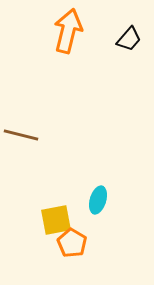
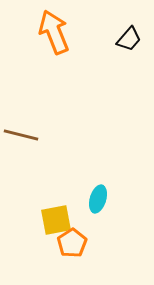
orange arrow: moved 14 px left, 1 px down; rotated 36 degrees counterclockwise
cyan ellipse: moved 1 px up
orange pentagon: rotated 8 degrees clockwise
